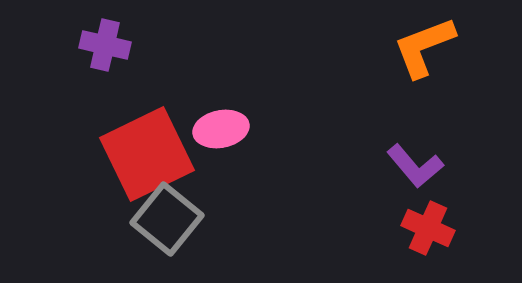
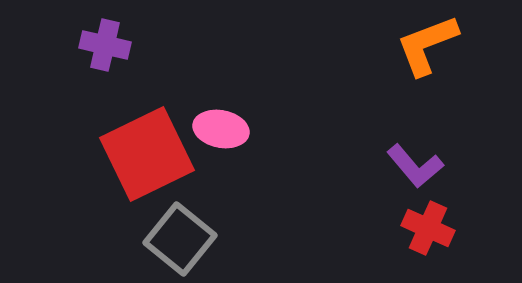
orange L-shape: moved 3 px right, 2 px up
pink ellipse: rotated 22 degrees clockwise
gray square: moved 13 px right, 20 px down
